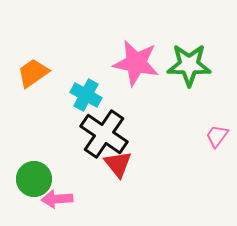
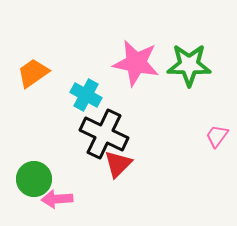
black cross: rotated 9 degrees counterclockwise
red triangle: rotated 24 degrees clockwise
